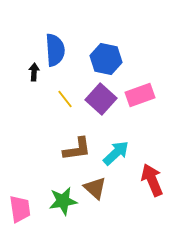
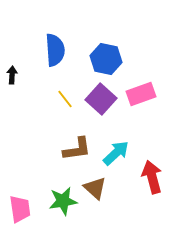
black arrow: moved 22 px left, 3 px down
pink rectangle: moved 1 px right, 1 px up
red arrow: moved 3 px up; rotated 8 degrees clockwise
